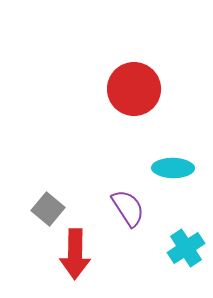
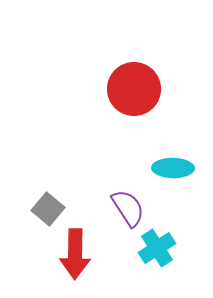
cyan cross: moved 29 px left
